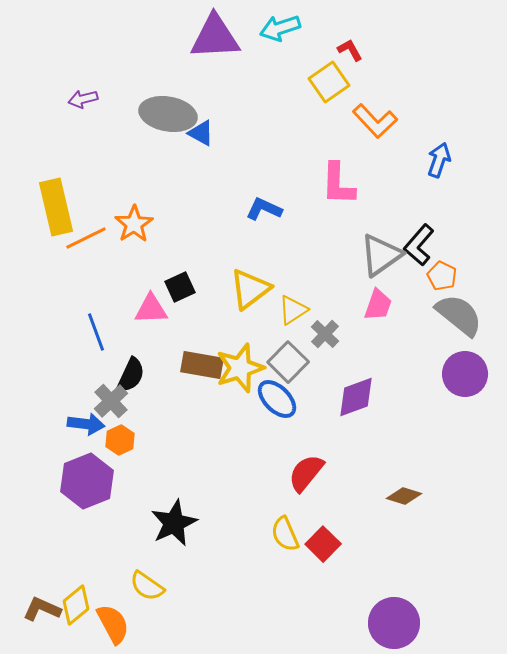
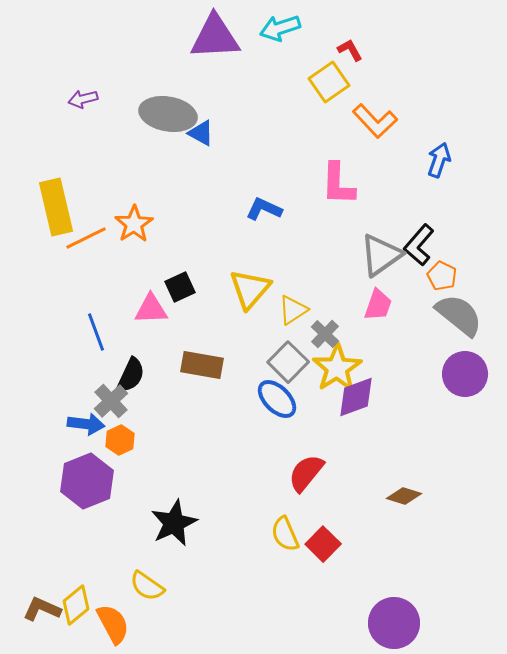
yellow triangle at (250, 289): rotated 12 degrees counterclockwise
yellow star at (240, 368): moved 97 px right; rotated 15 degrees counterclockwise
